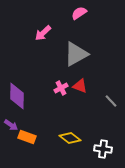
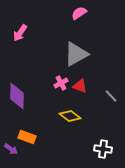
pink arrow: moved 23 px left; rotated 12 degrees counterclockwise
pink cross: moved 5 px up
gray line: moved 5 px up
purple arrow: moved 24 px down
yellow diamond: moved 22 px up
